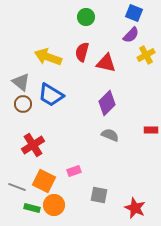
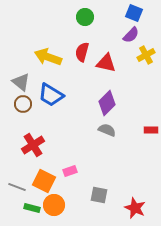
green circle: moved 1 px left
gray semicircle: moved 3 px left, 5 px up
pink rectangle: moved 4 px left
